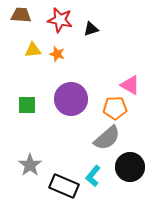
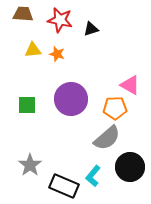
brown trapezoid: moved 2 px right, 1 px up
